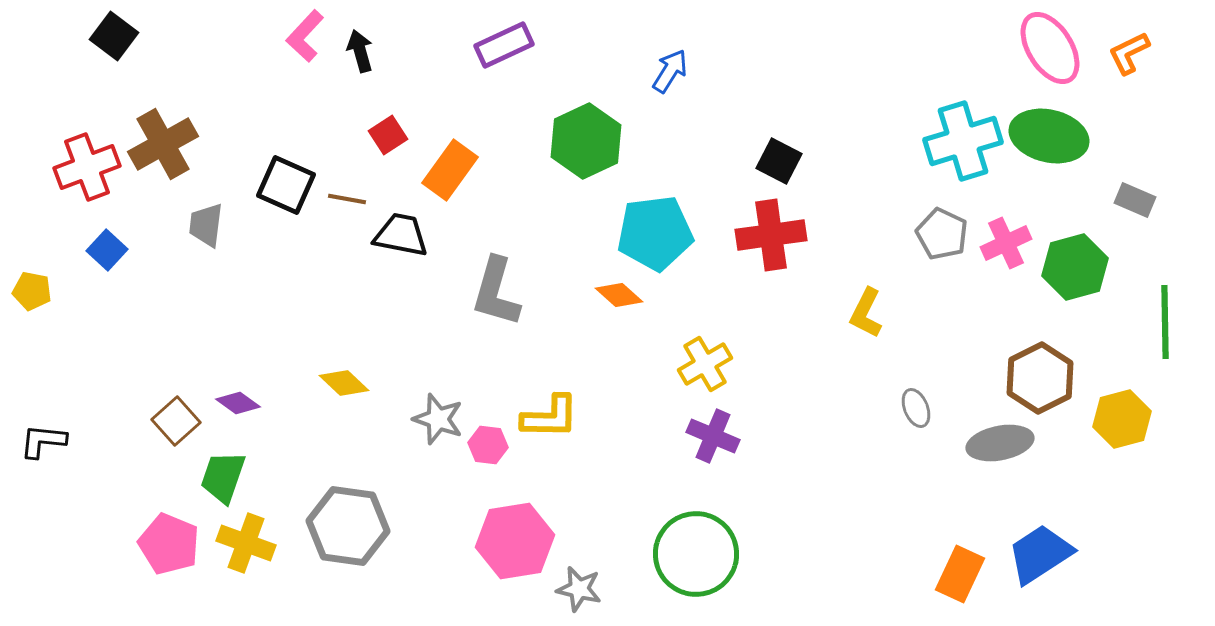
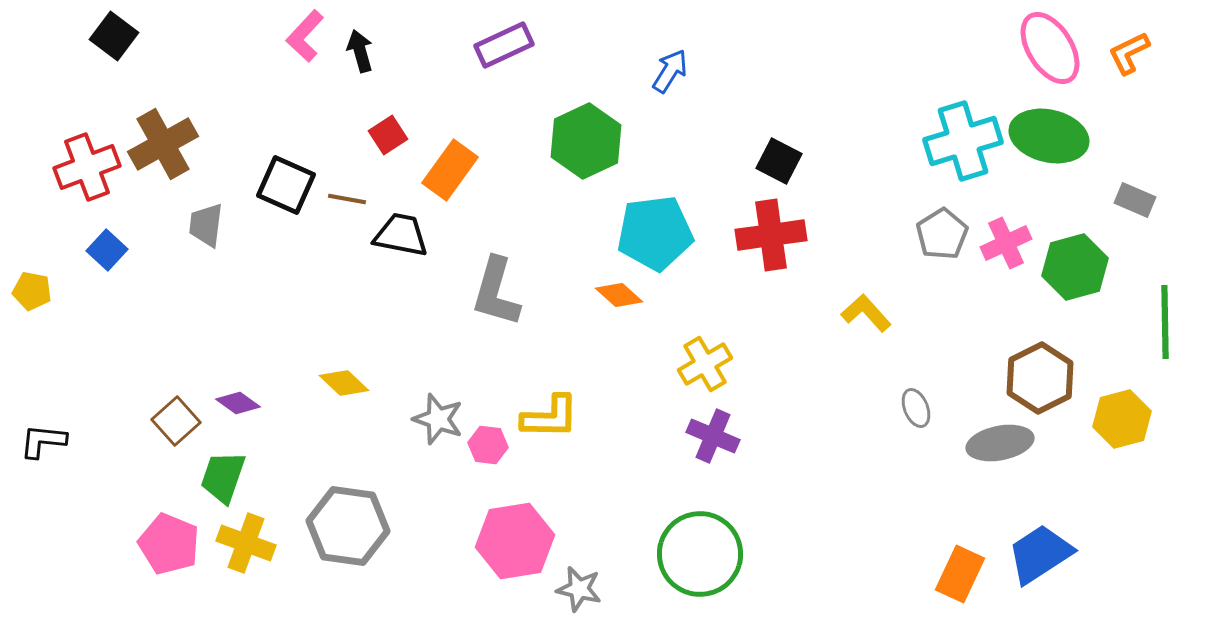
gray pentagon at (942, 234): rotated 15 degrees clockwise
yellow L-shape at (866, 313): rotated 111 degrees clockwise
green circle at (696, 554): moved 4 px right
